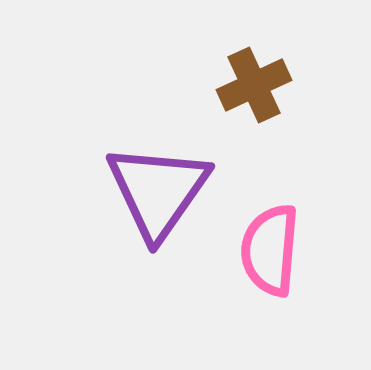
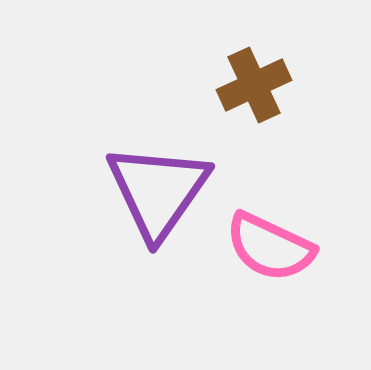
pink semicircle: moved 3 px up; rotated 70 degrees counterclockwise
